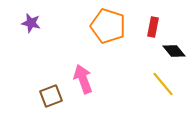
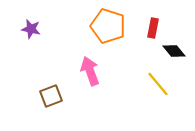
purple star: moved 6 px down
red rectangle: moved 1 px down
pink arrow: moved 7 px right, 8 px up
yellow line: moved 5 px left
